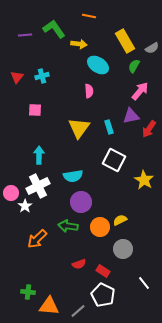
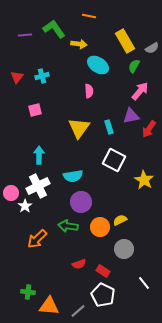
pink square: rotated 16 degrees counterclockwise
gray circle: moved 1 px right
